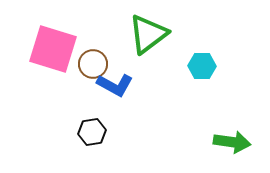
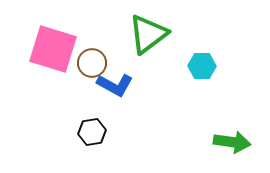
brown circle: moved 1 px left, 1 px up
